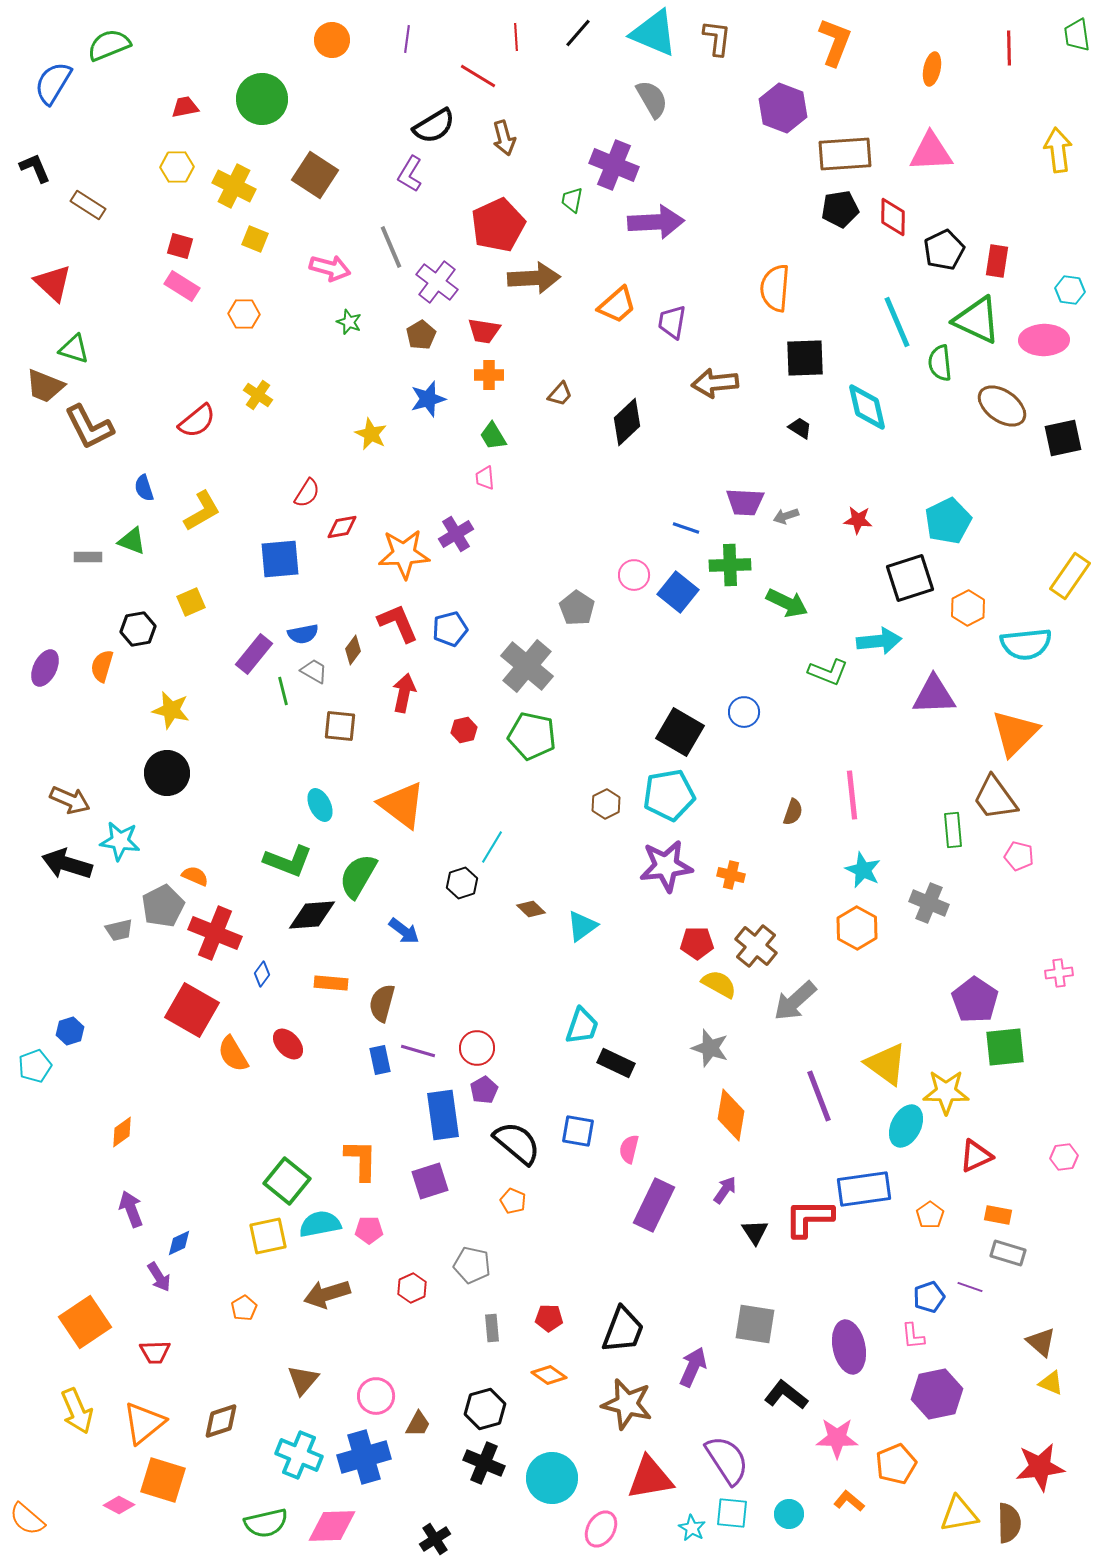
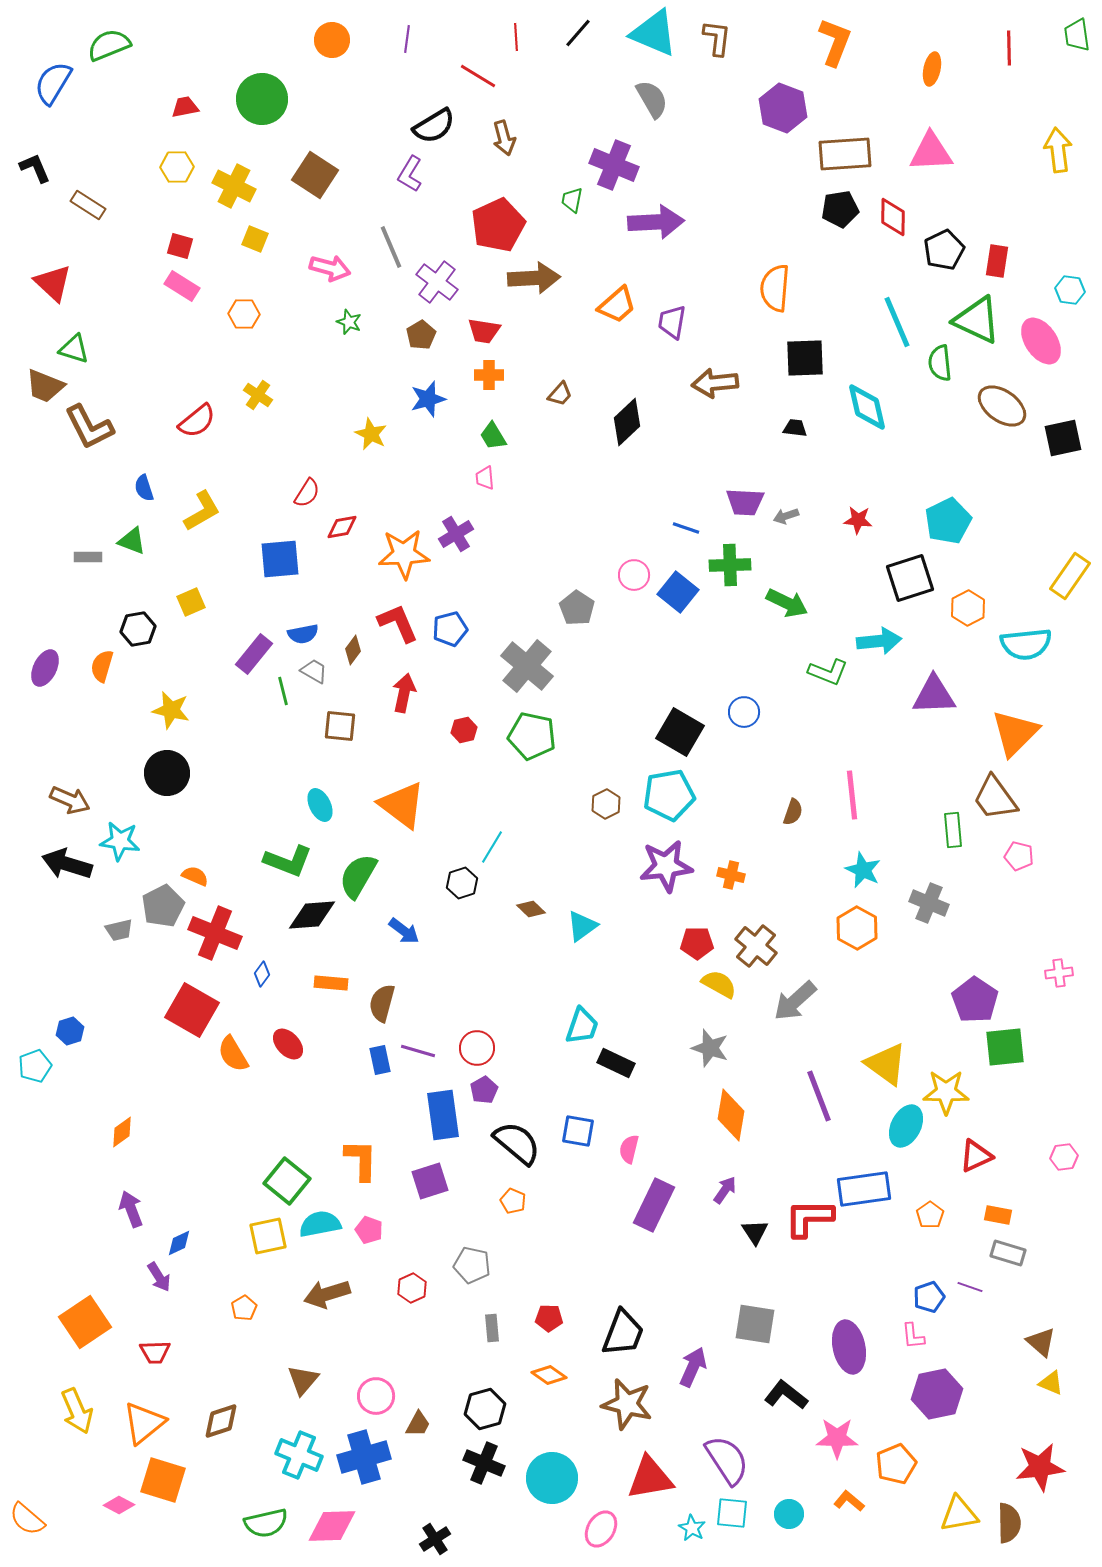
pink ellipse at (1044, 340): moved 3 px left, 1 px down; rotated 57 degrees clockwise
black trapezoid at (800, 428): moved 5 px left; rotated 25 degrees counterclockwise
pink pentagon at (369, 1230): rotated 20 degrees clockwise
black trapezoid at (623, 1330): moved 3 px down
